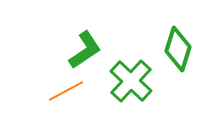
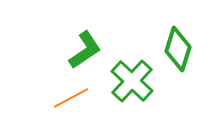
green cross: moved 1 px right
orange line: moved 5 px right, 7 px down
